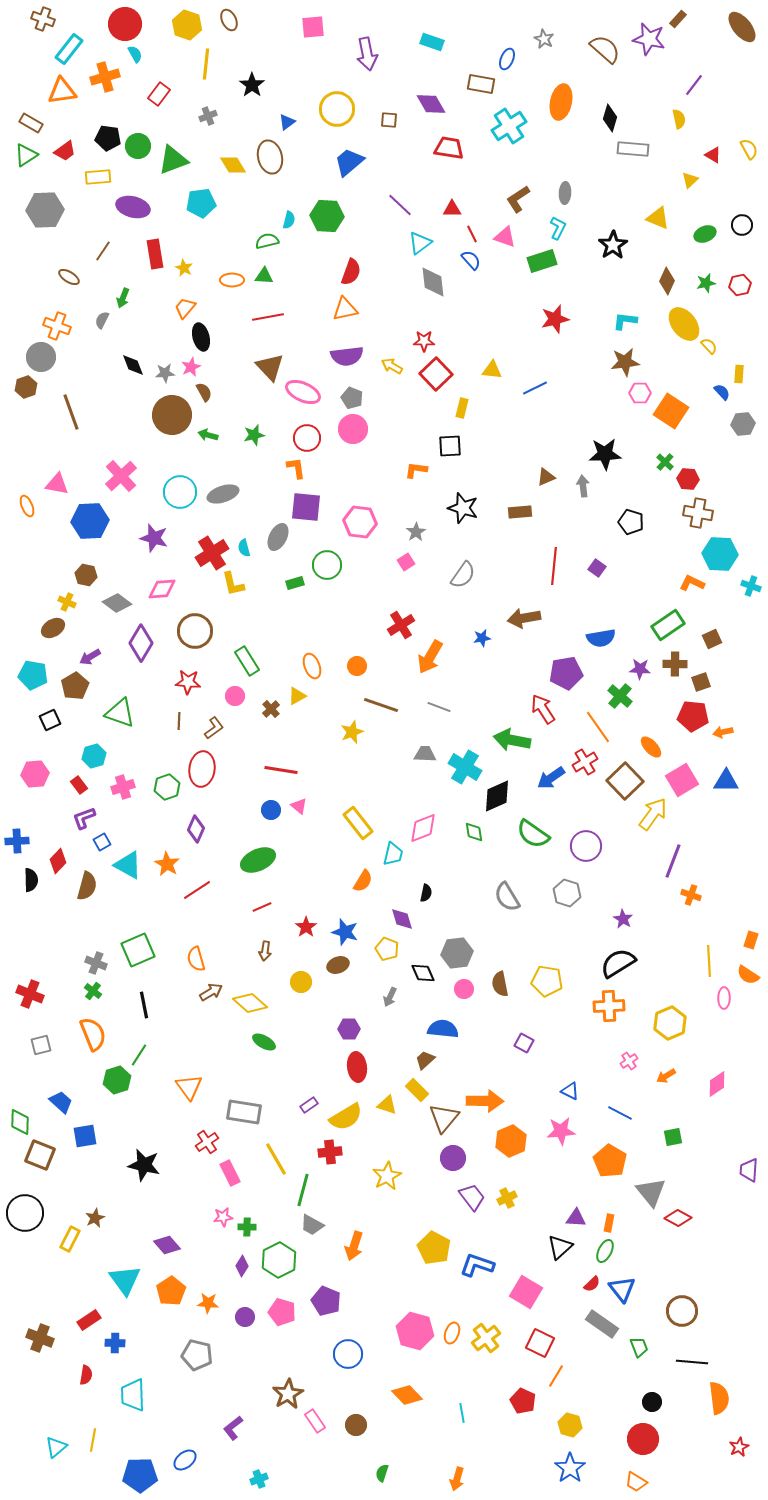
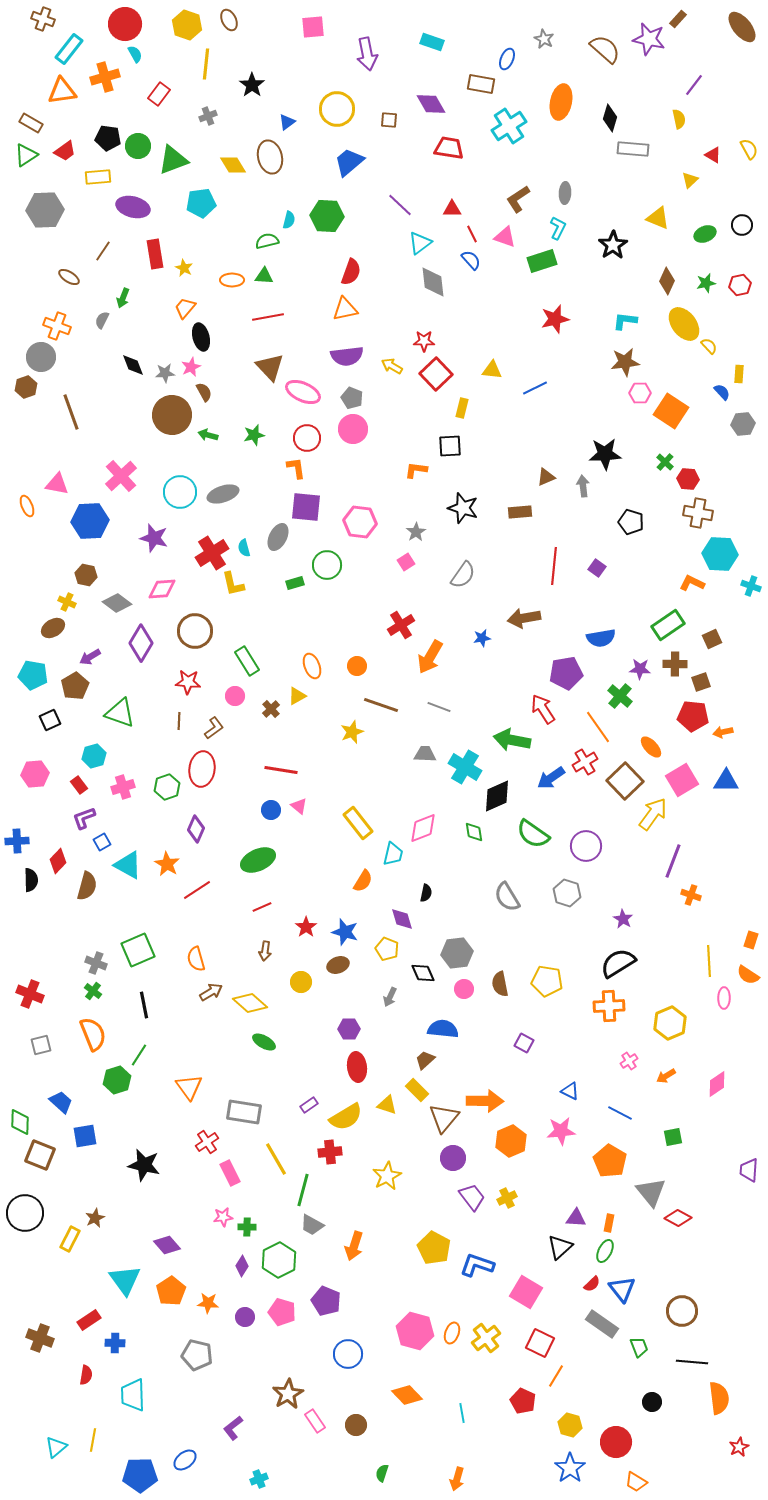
red circle at (643, 1439): moved 27 px left, 3 px down
